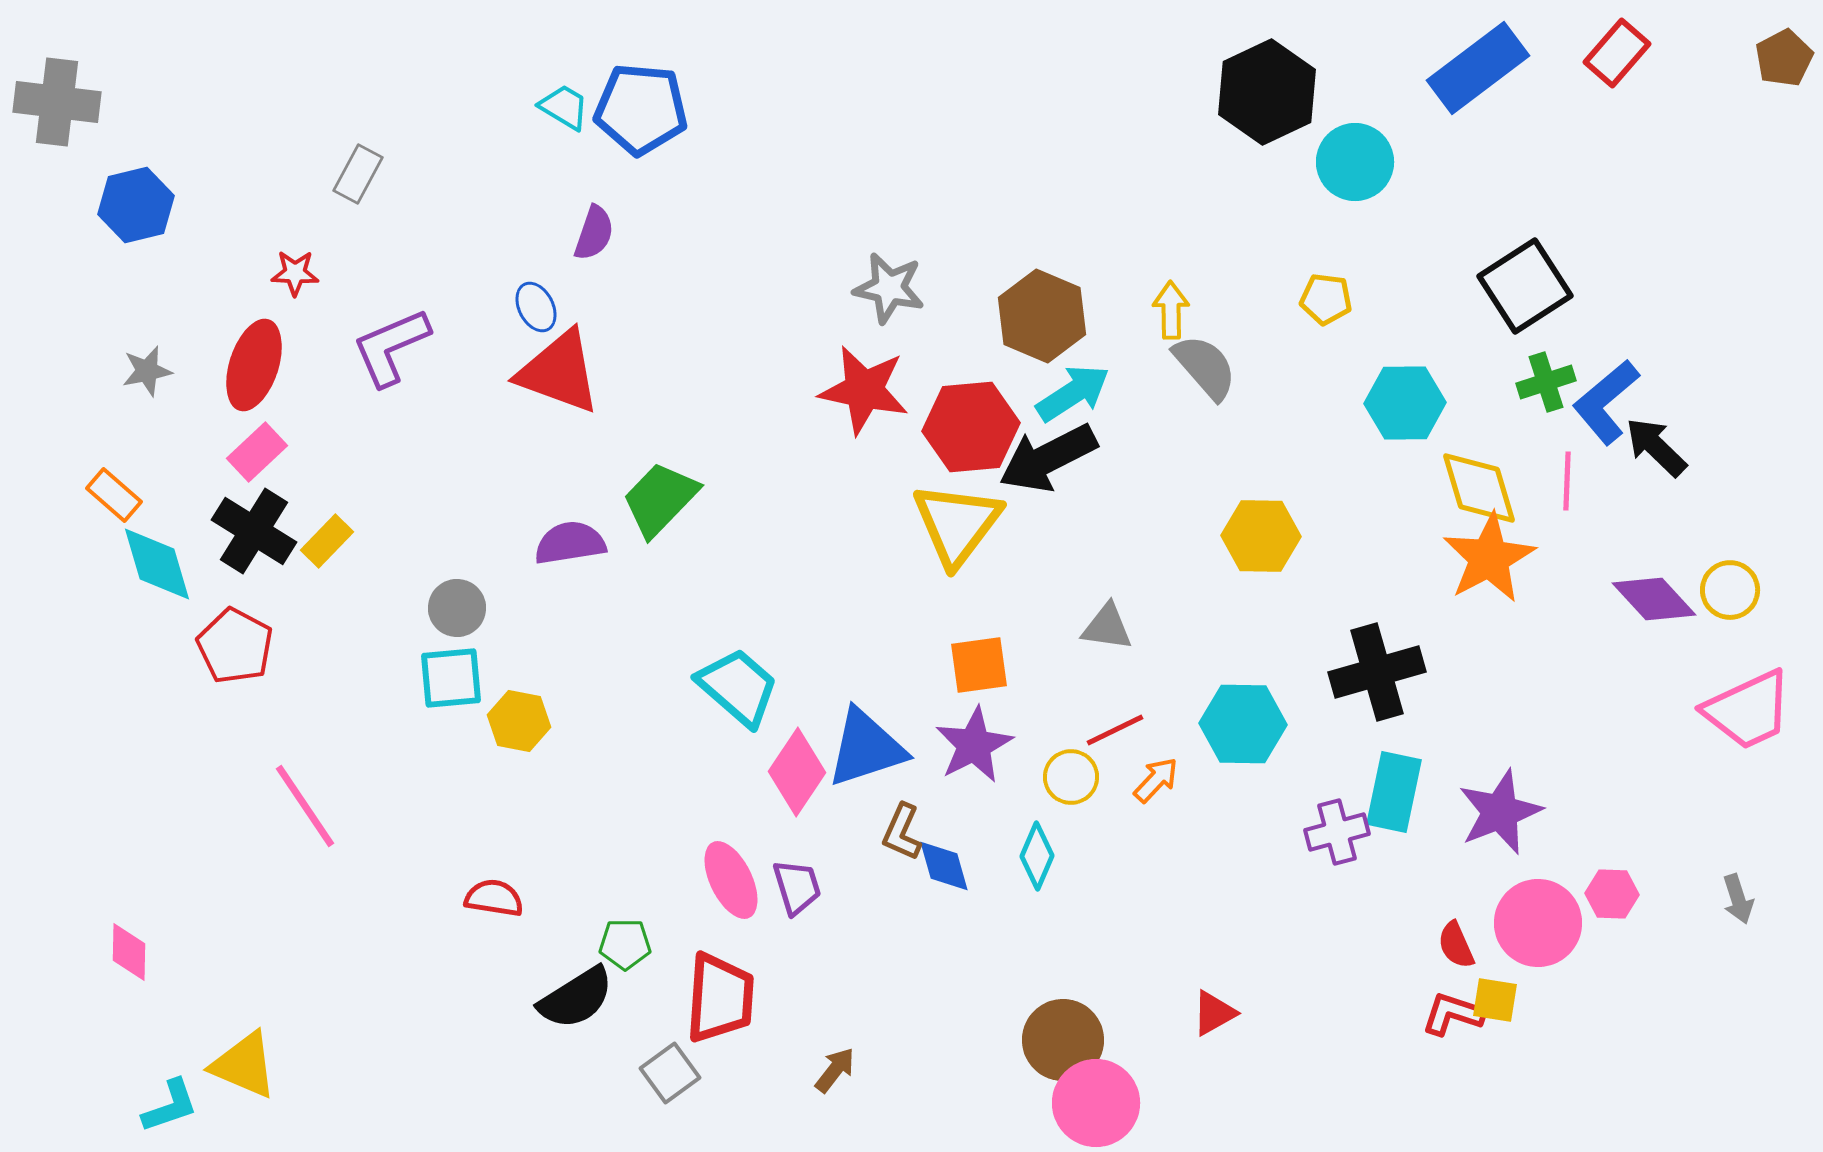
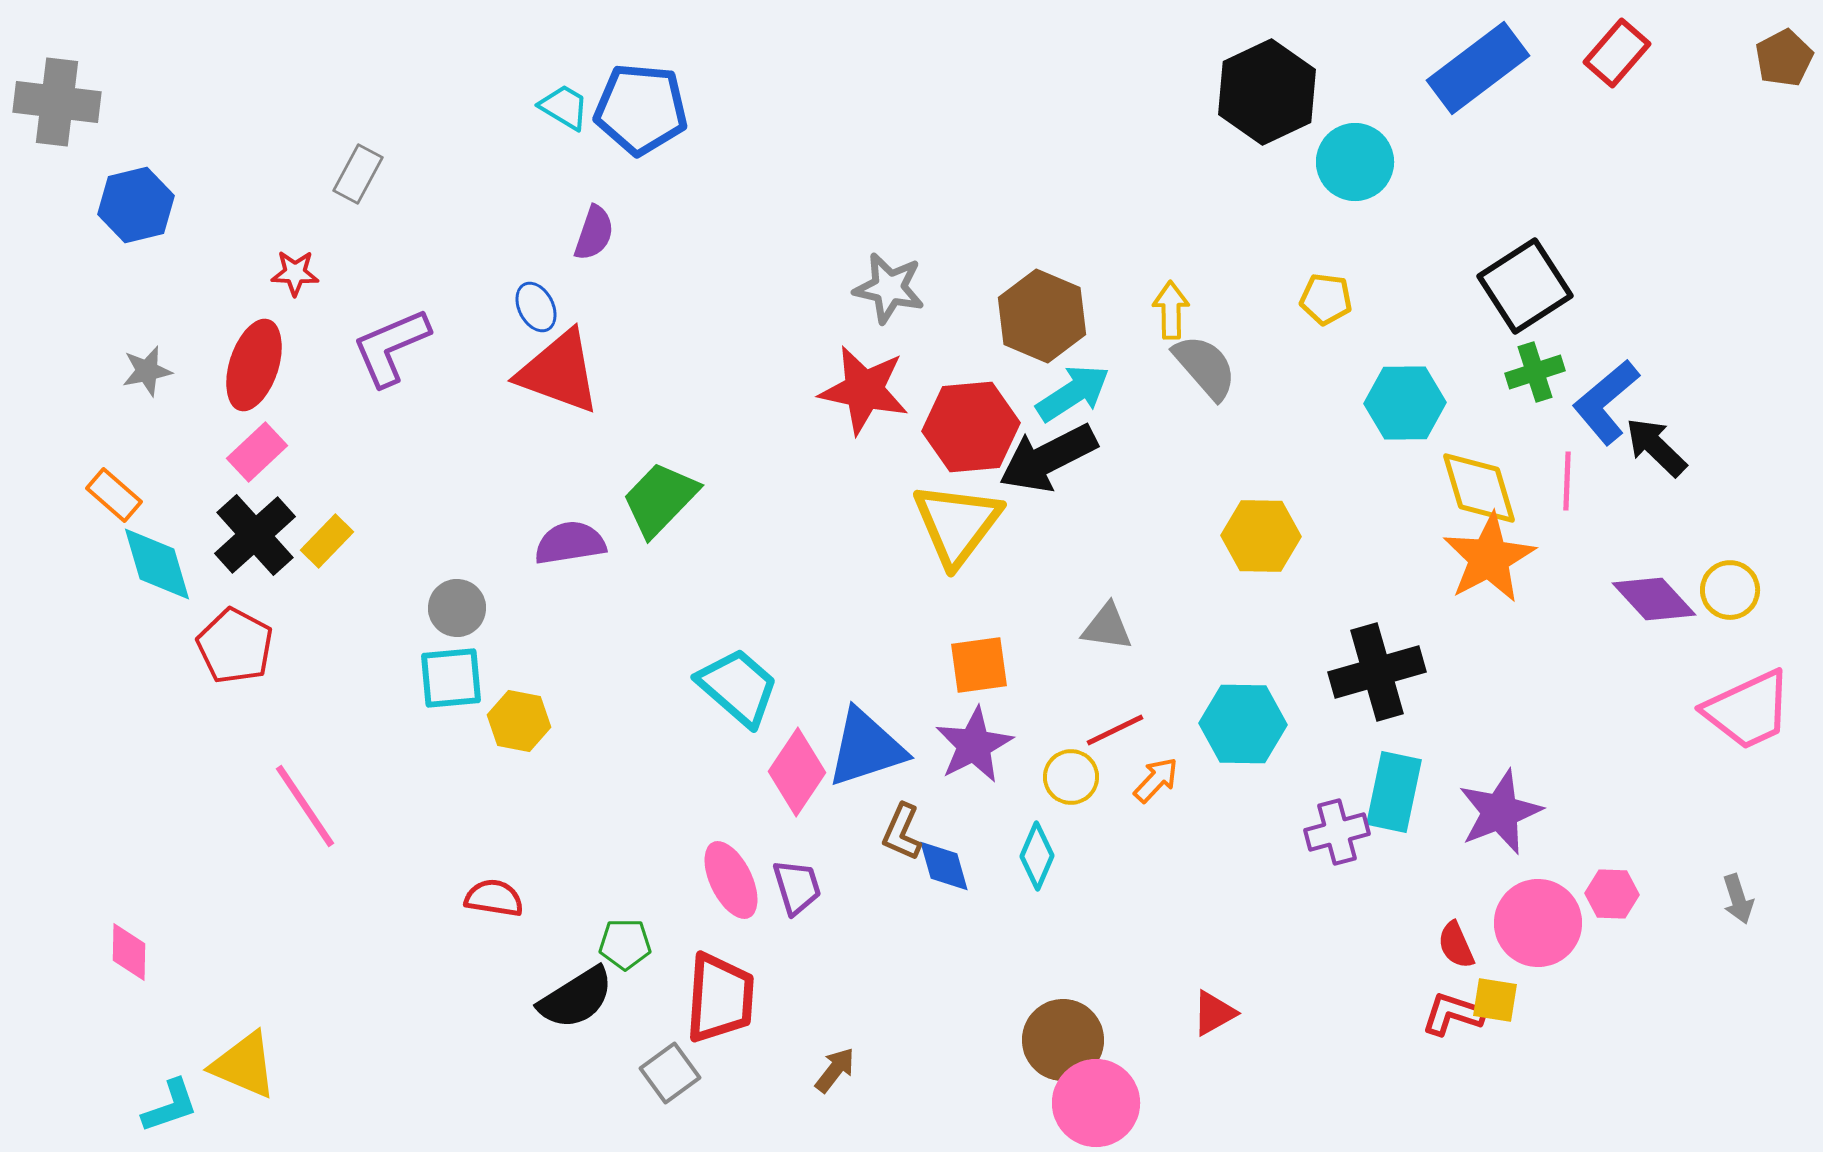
green cross at (1546, 382): moved 11 px left, 10 px up
black cross at (254, 531): moved 1 px right, 4 px down; rotated 16 degrees clockwise
